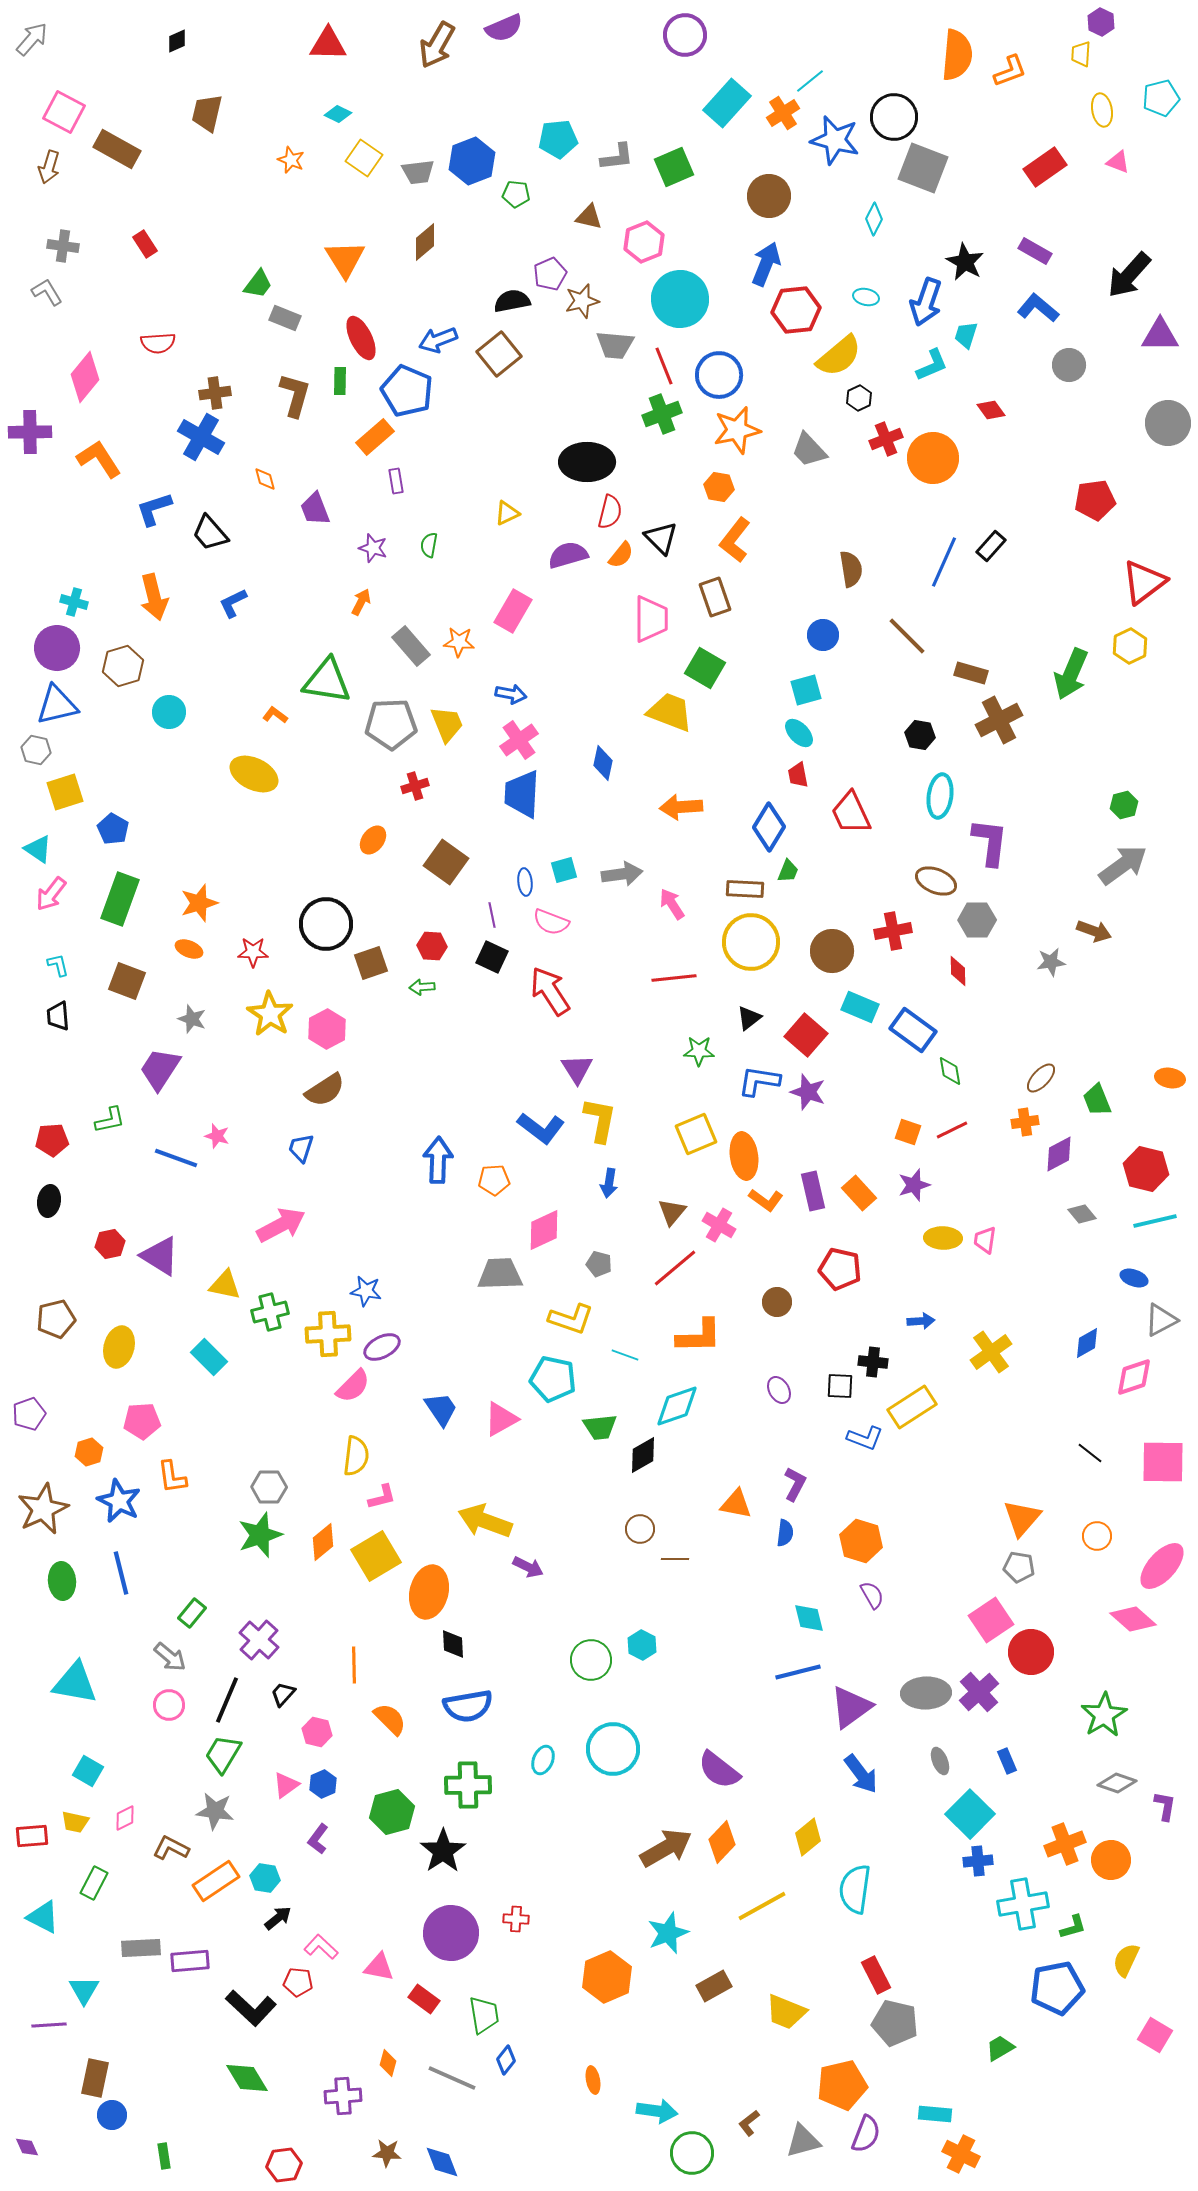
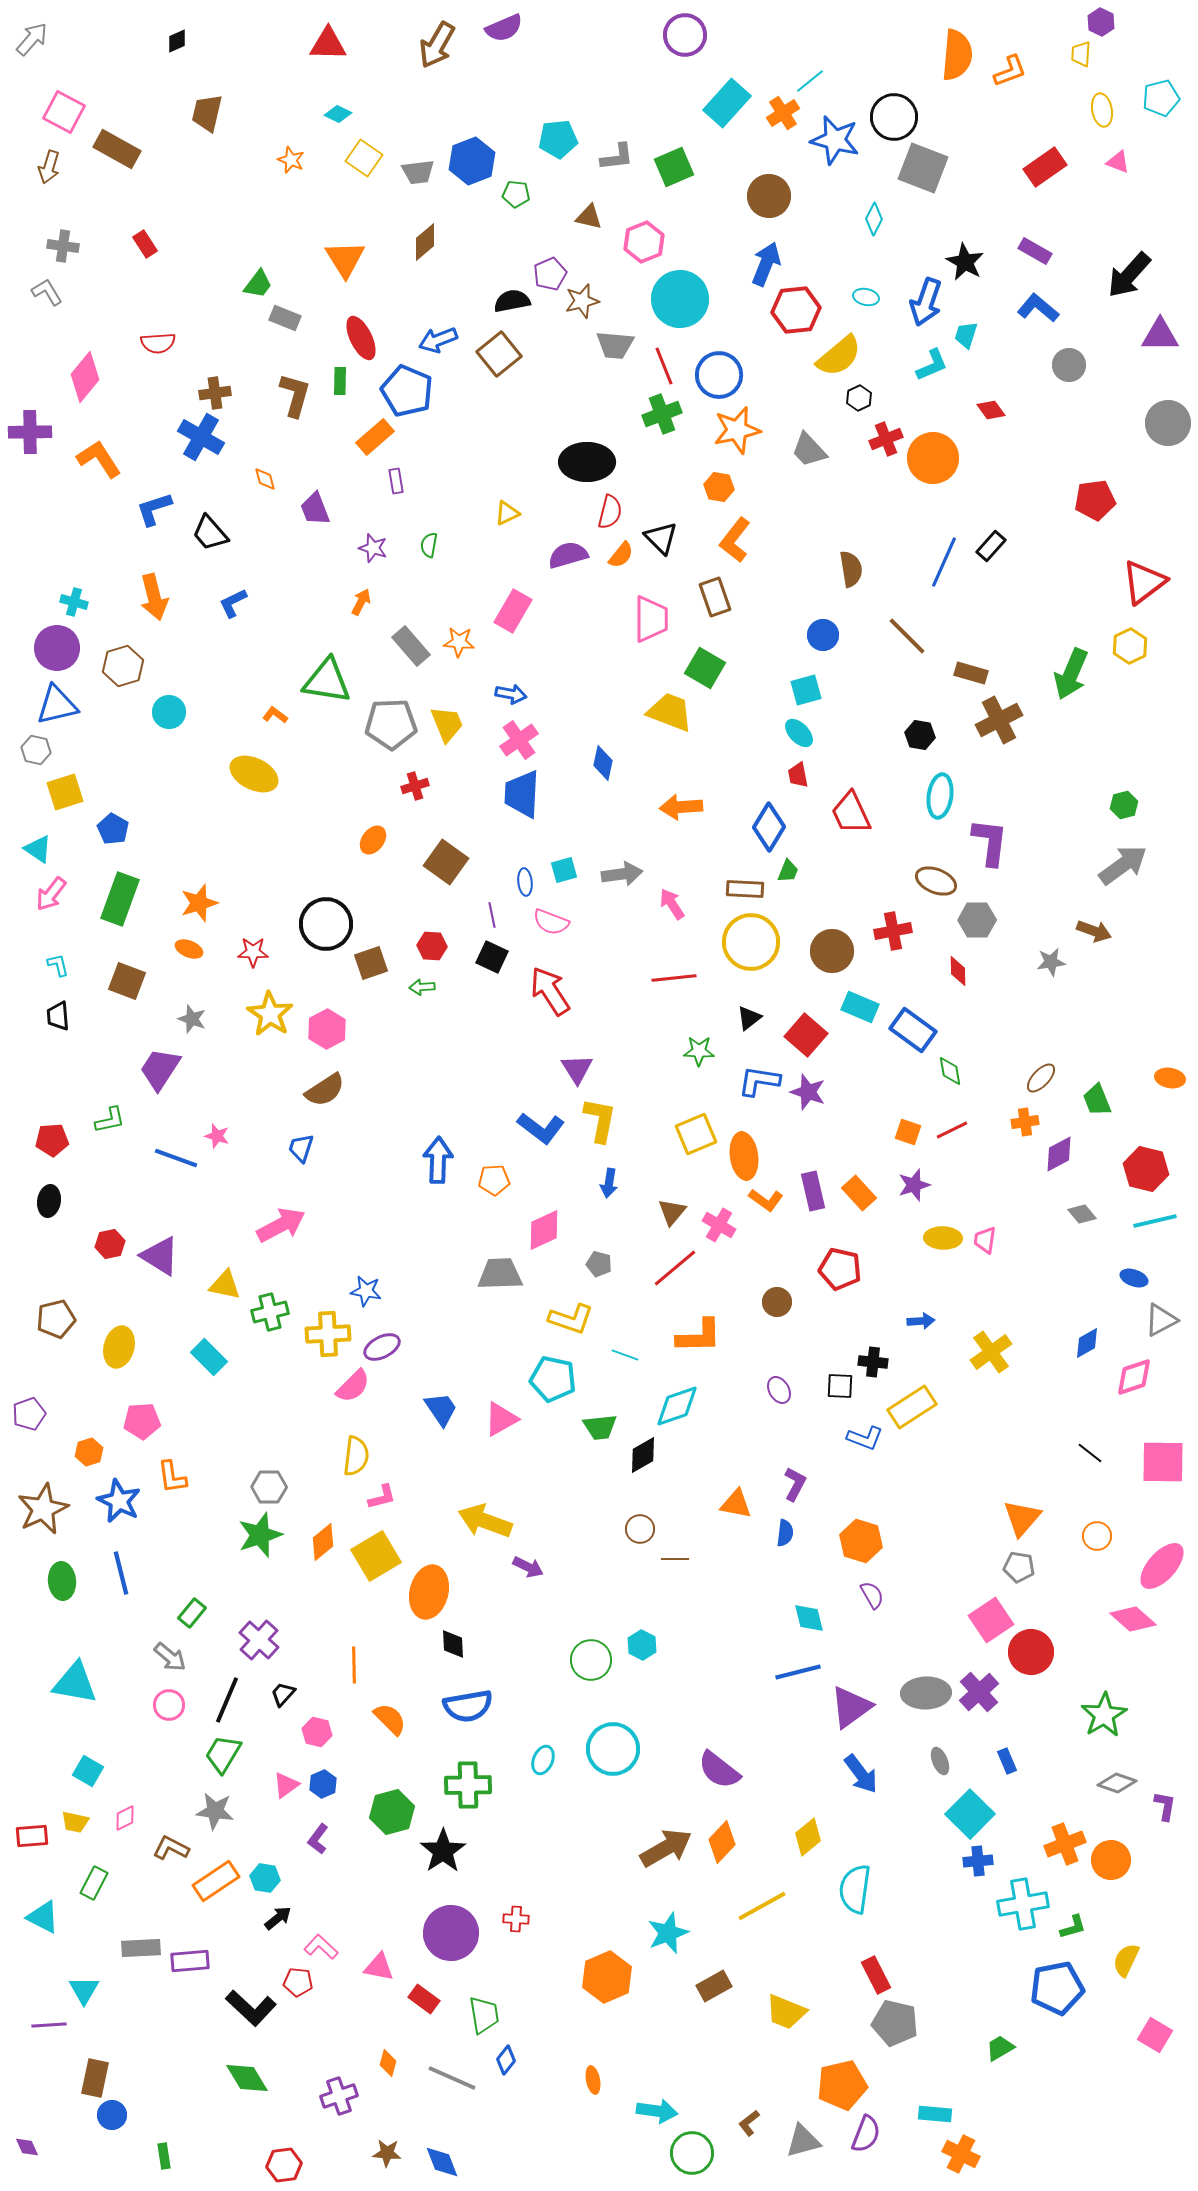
purple cross at (343, 2096): moved 4 px left; rotated 15 degrees counterclockwise
